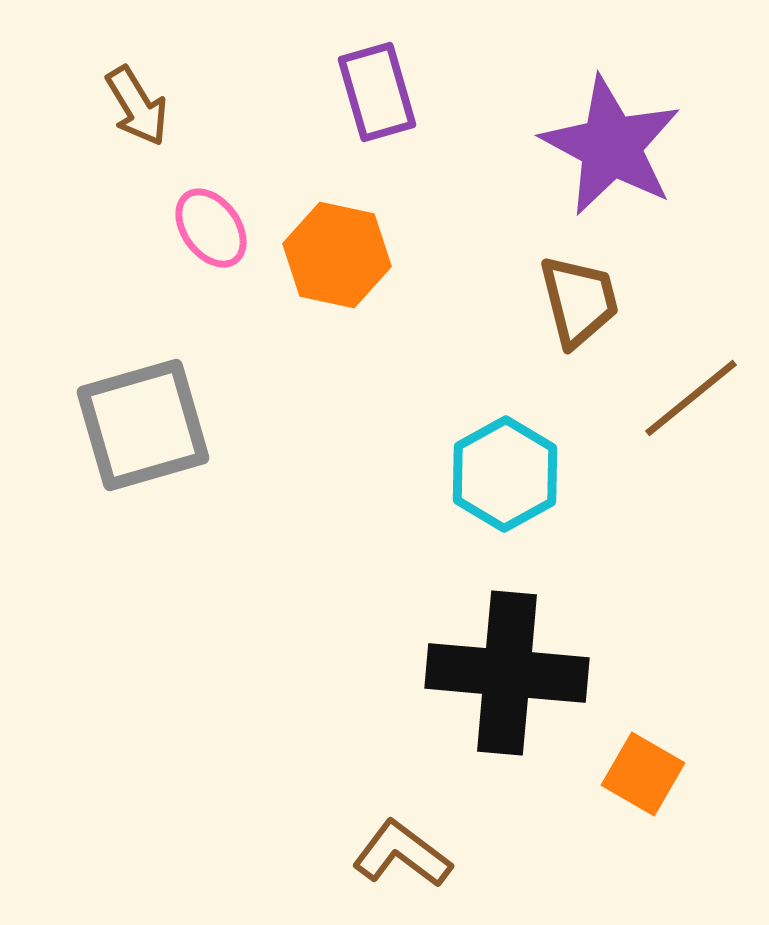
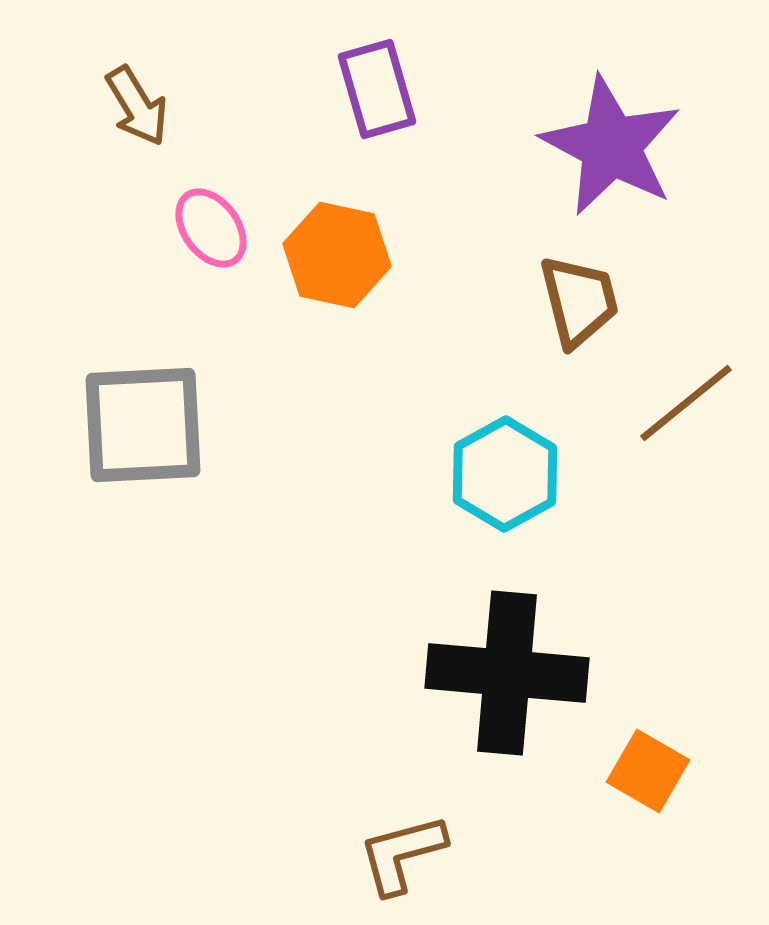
purple rectangle: moved 3 px up
brown line: moved 5 px left, 5 px down
gray square: rotated 13 degrees clockwise
orange square: moved 5 px right, 3 px up
brown L-shape: rotated 52 degrees counterclockwise
